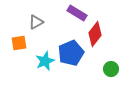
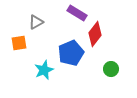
cyan star: moved 1 px left, 9 px down
